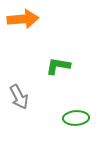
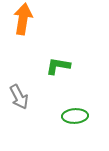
orange arrow: rotated 76 degrees counterclockwise
green ellipse: moved 1 px left, 2 px up
